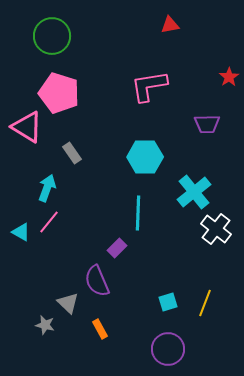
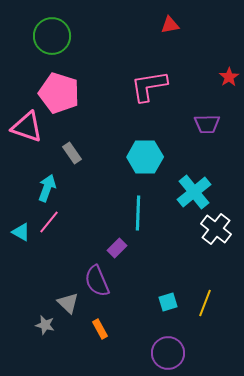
pink triangle: rotated 12 degrees counterclockwise
purple circle: moved 4 px down
